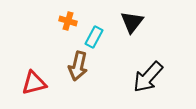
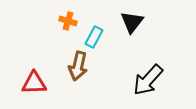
black arrow: moved 3 px down
red triangle: rotated 12 degrees clockwise
